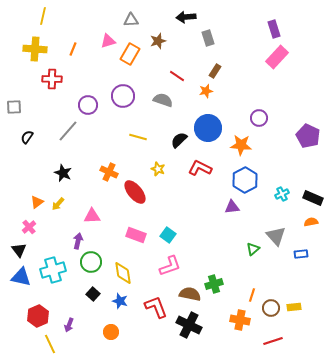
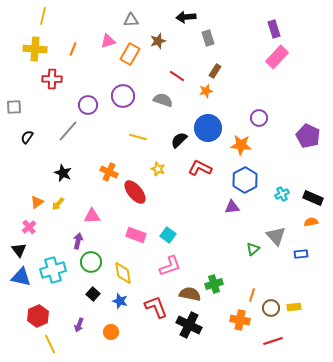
purple arrow at (69, 325): moved 10 px right
